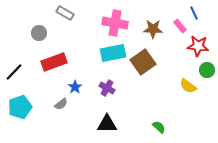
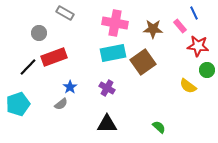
red rectangle: moved 5 px up
black line: moved 14 px right, 5 px up
blue star: moved 5 px left
cyan pentagon: moved 2 px left, 3 px up
